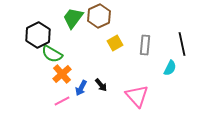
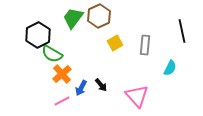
black line: moved 13 px up
